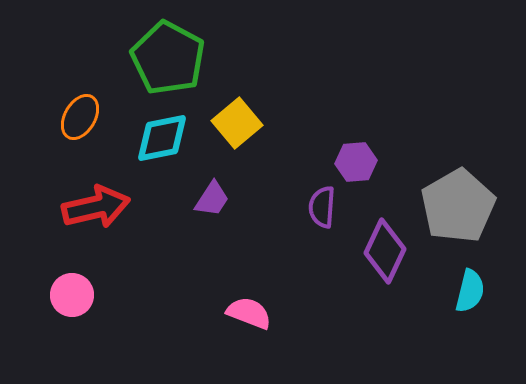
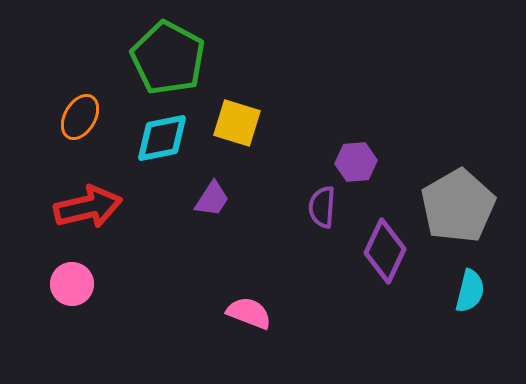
yellow square: rotated 33 degrees counterclockwise
red arrow: moved 8 px left
pink circle: moved 11 px up
